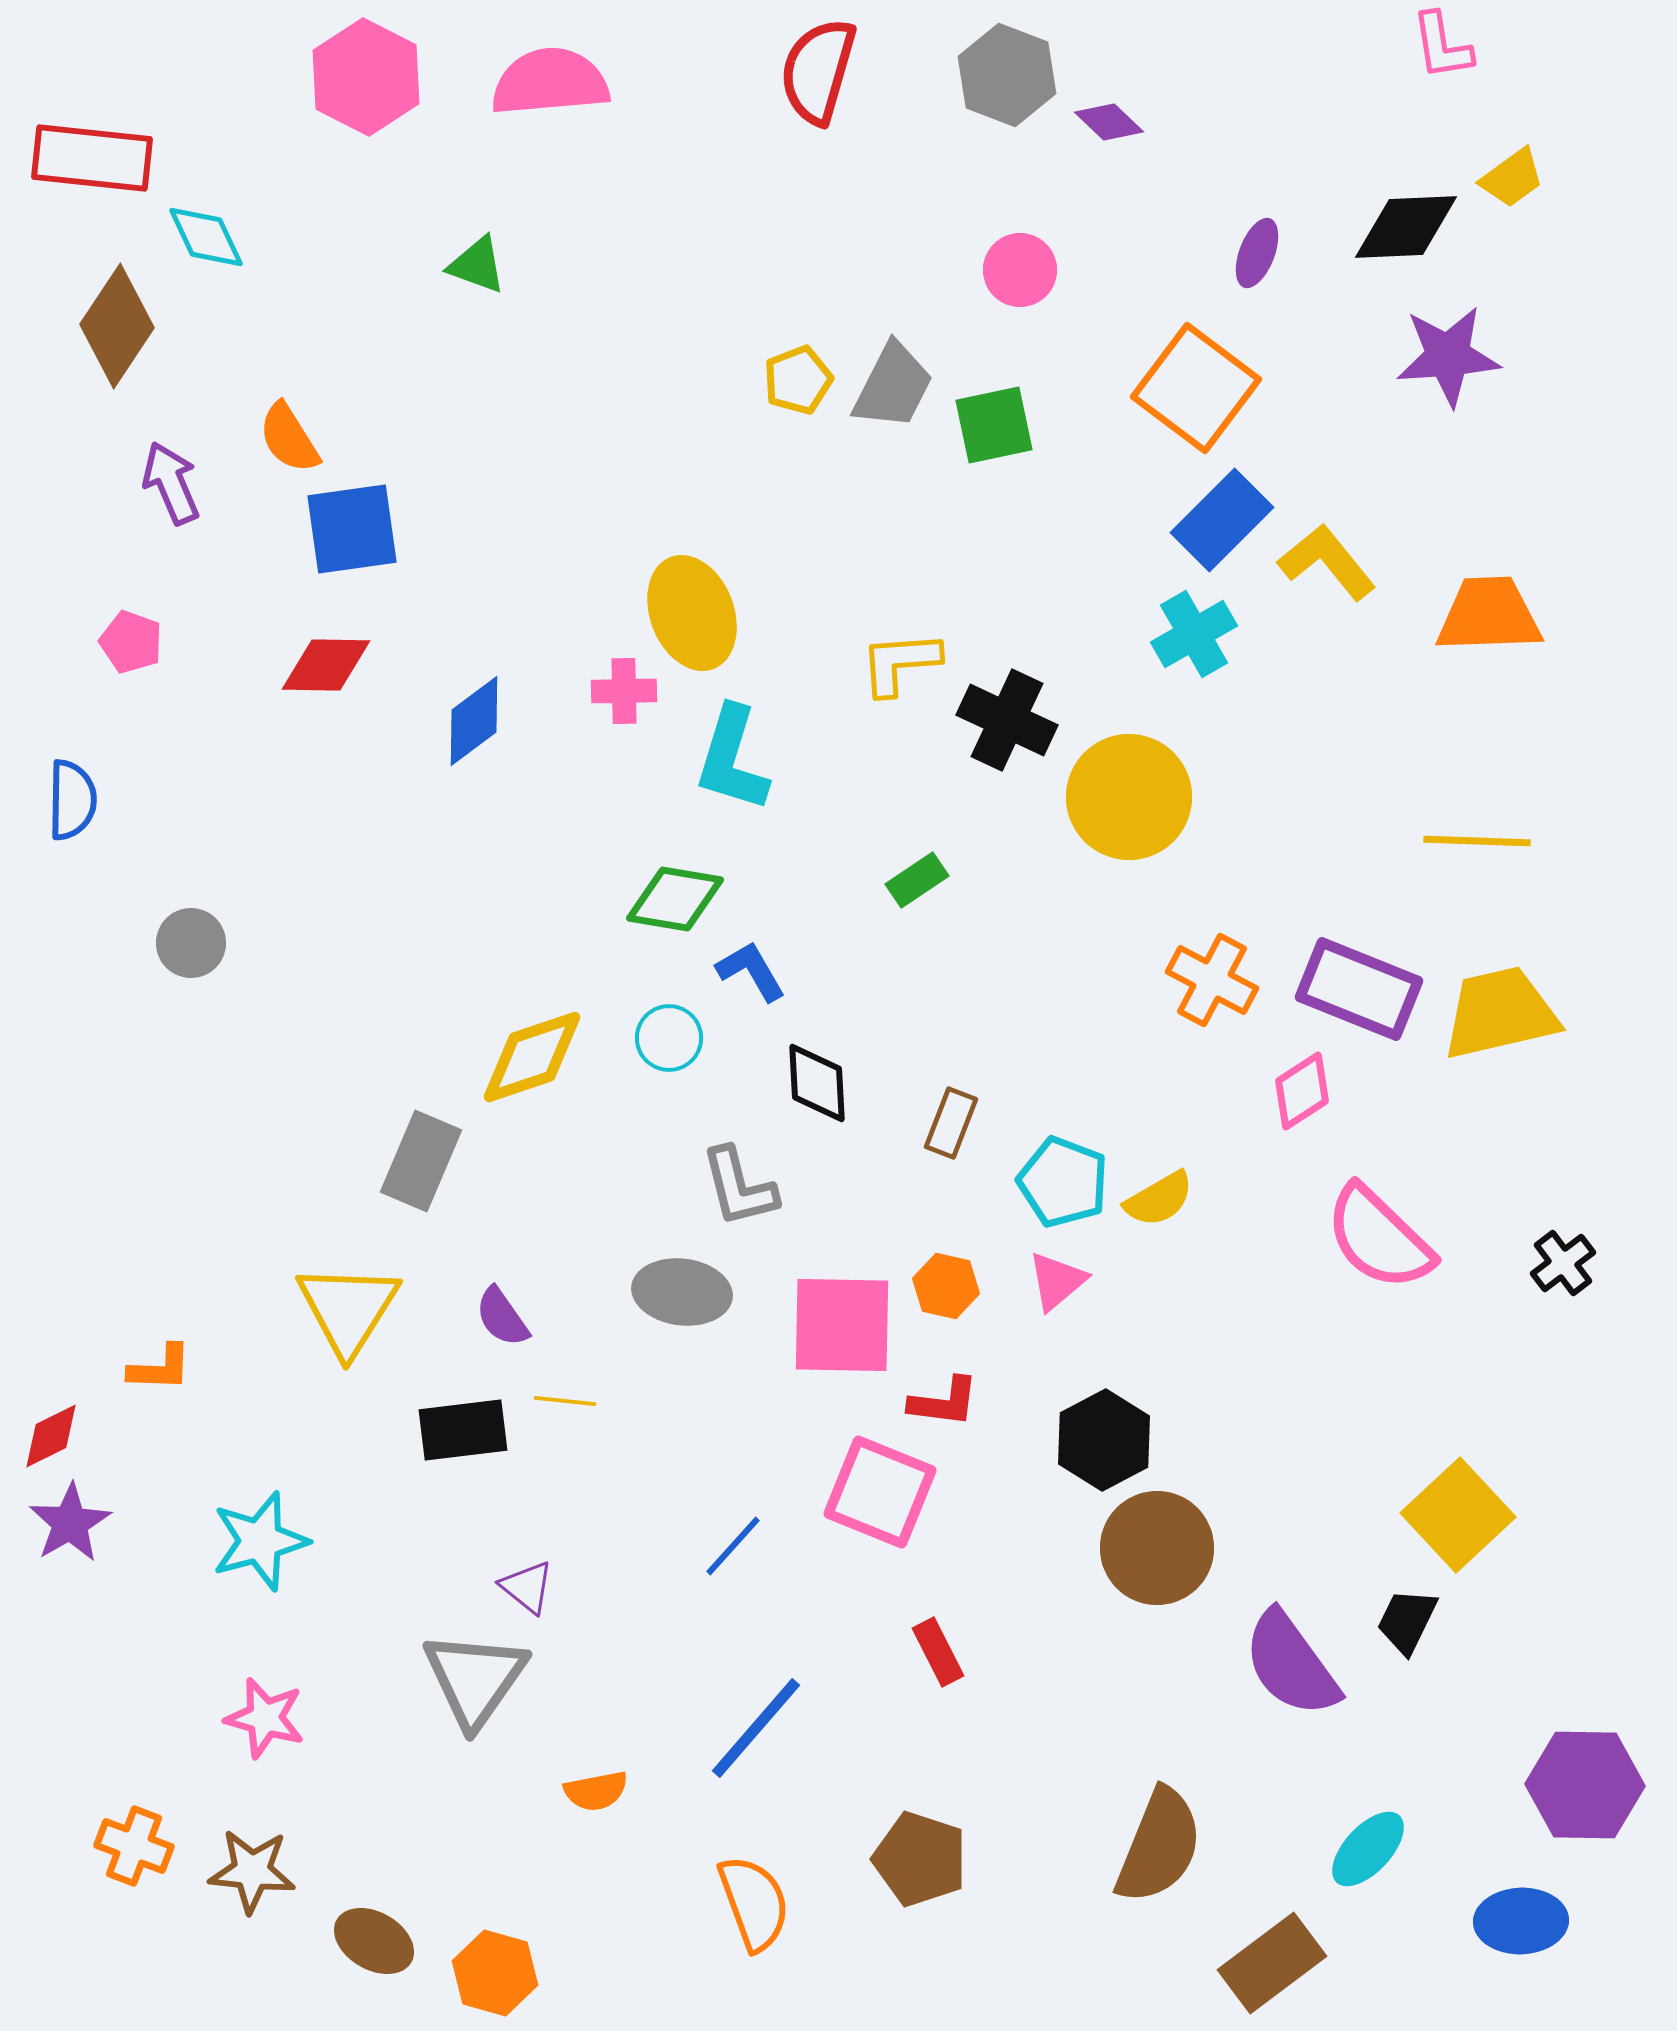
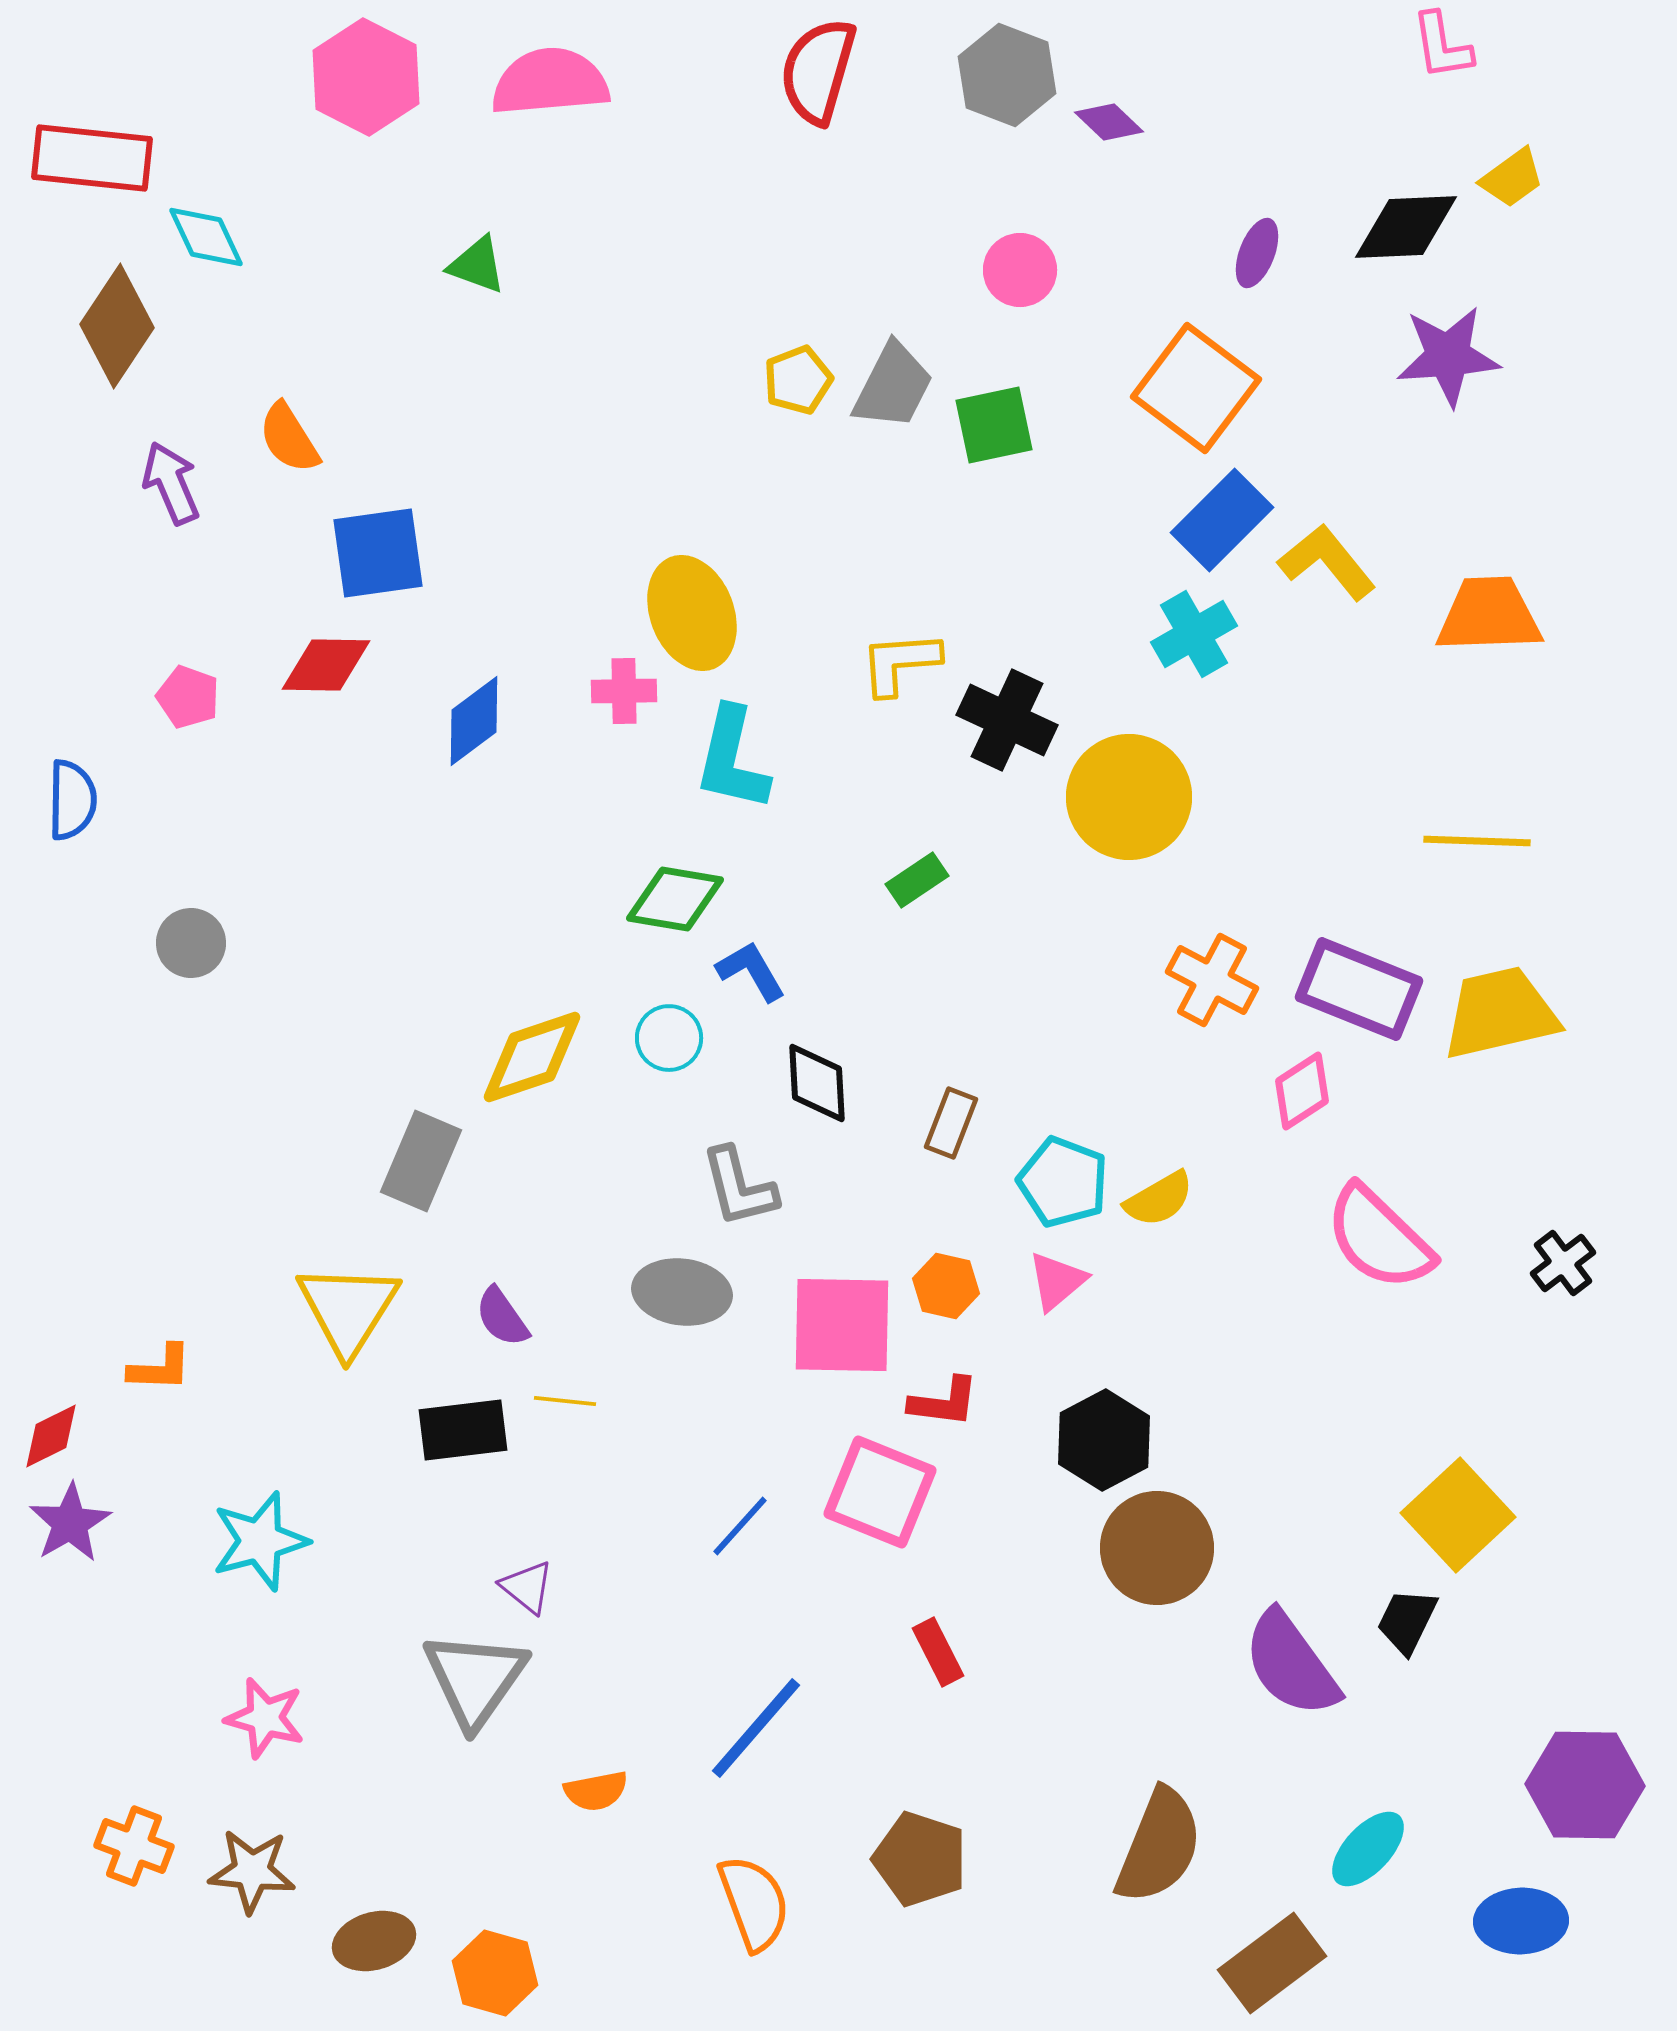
blue square at (352, 529): moved 26 px right, 24 px down
pink pentagon at (131, 642): moved 57 px right, 55 px down
cyan L-shape at (732, 759): rotated 4 degrees counterclockwise
blue line at (733, 1546): moved 7 px right, 20 px up
brown ellipse at (374, 1941): rotated 46 degrees counterclockwise
